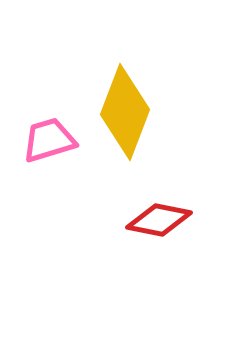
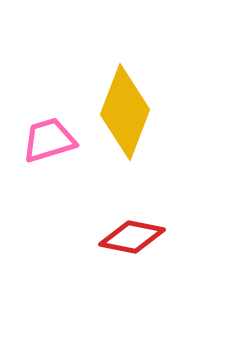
red diamond: moved 27 px left, 17 px down
